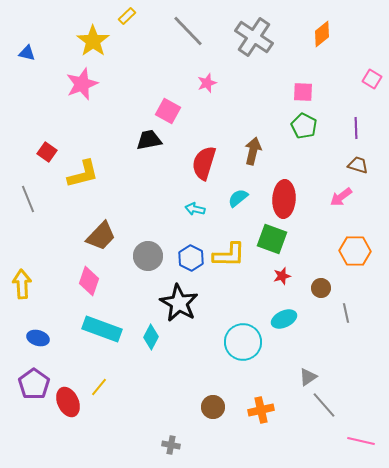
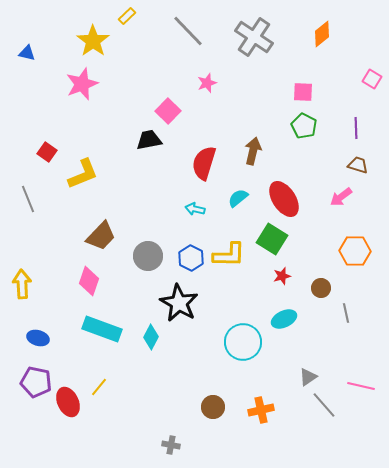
pink square at (168, 111): rotated 15 degrees clockwise
yellow L-shape at (83, 174): rotated 8 degrees counterclockwise
red ellipse at (284, 199): rotated 36 degrees counterclockwise
green square at (272, 239): rotated 12 degrees clockwise
purple pentagon at (34, 384): moved 2 px right, 2 px up; rotated 24 degrees counterclockwise
pink line at (361, 441): moved 55 px up
